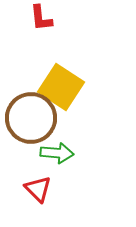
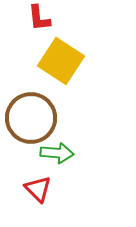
red L-shape: moved 2 px left
yellow square: moved 26 px up
